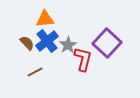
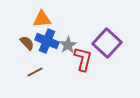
orange triangle: moved 3 px left
blue cross: rotated 30 degrees counterclockwise
